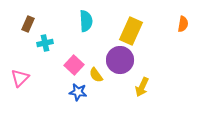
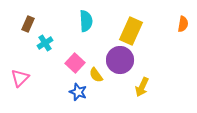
cyan cross: rotated 21 degrees counterclockwise
pink square: moved 1 px right, 2 px up
blue star: rotated 12 degrees clockwise
